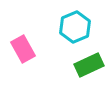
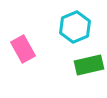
green rectangle: rotated 12 degrees clockwise
